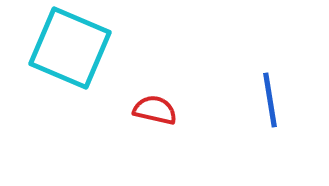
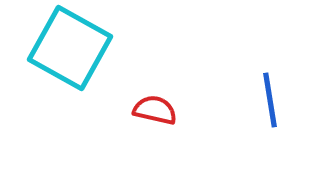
cyan square: rotated 6 degrees clockwise
